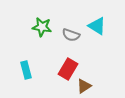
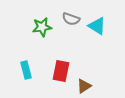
green star: rotated 18 degrees counterclockwise
gray semicircle: moved 16 px up
red rectangle: moved 7 px left, 2 px down; rotated 20 degrees counterclockwise
